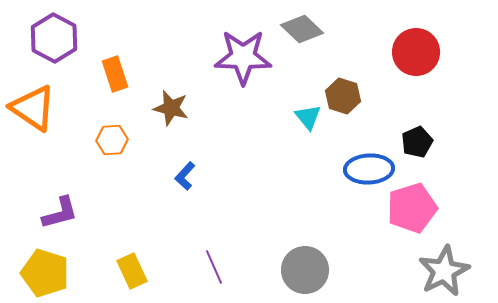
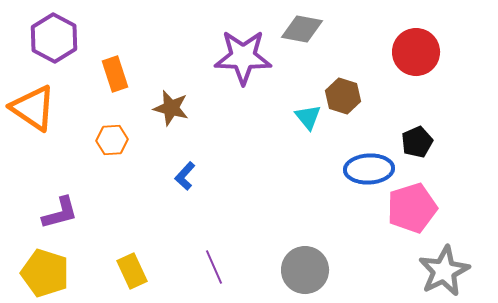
gray diamond: rotated 33 degrees counterclockwise
